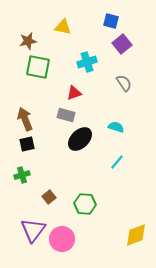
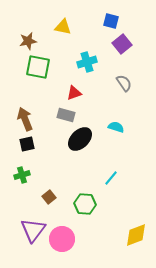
cyan line: moved 6 px left, 16 px down
